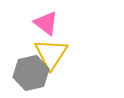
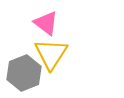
gray hexagon: moved 7 px left; rotated 8 degrees counterclockwise
